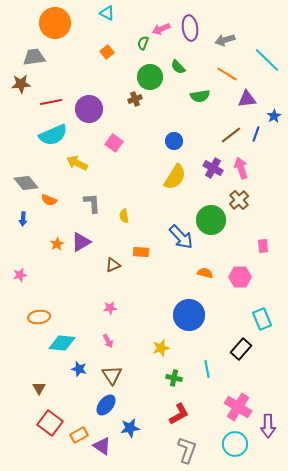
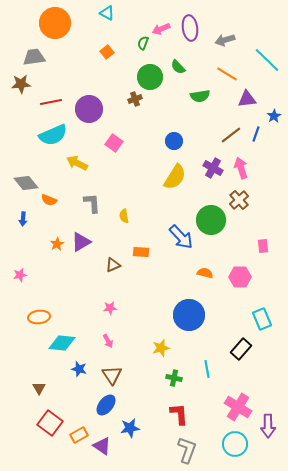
red L-shape at (179, 414): rotated 65 degrees counterclockwise
